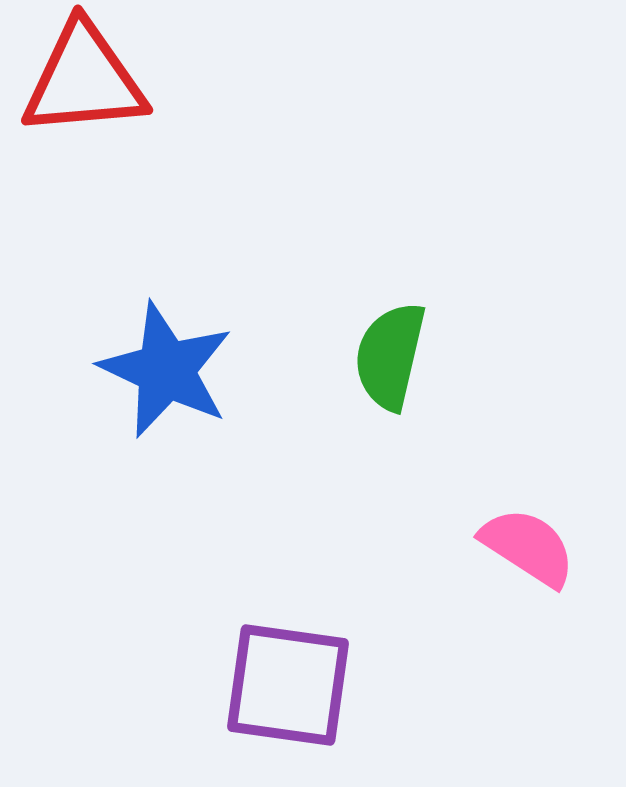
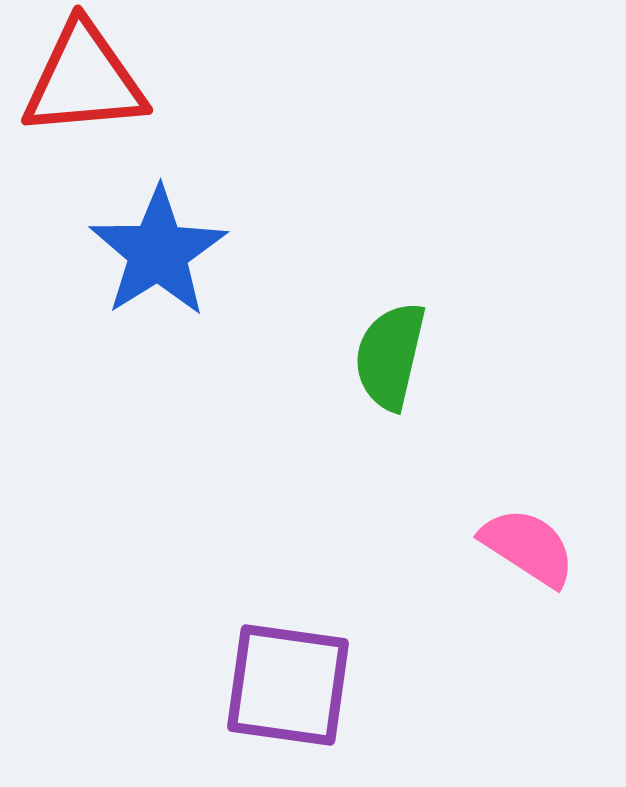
blue star: moved 8 px left, 118 px up; rotated 15 degrees clockwise
